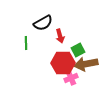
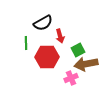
red hexagon: moved 16 px left, 6 px up
